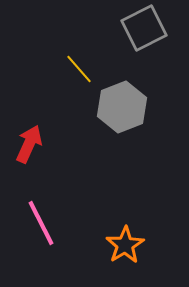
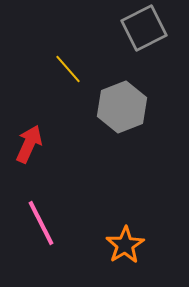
yellow line: moved 11 px left
